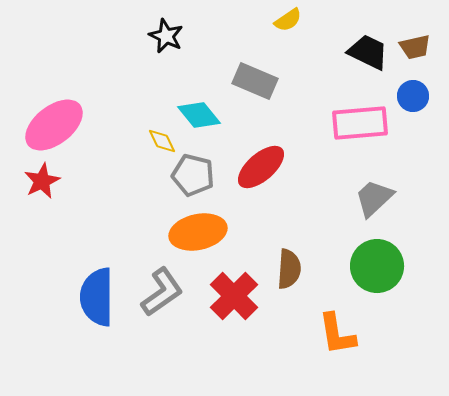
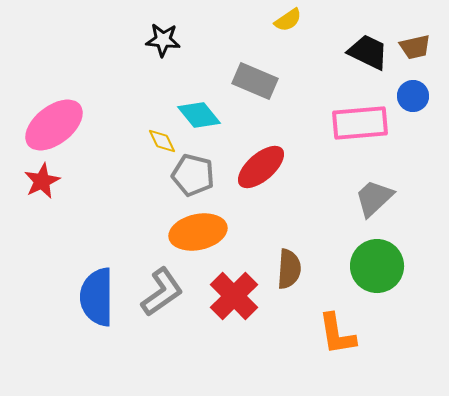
black star: moved 3 px left, 4 px down; rotated 20 degrees counterclockwise
